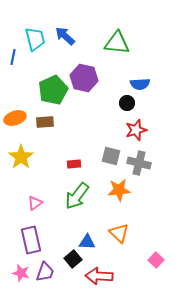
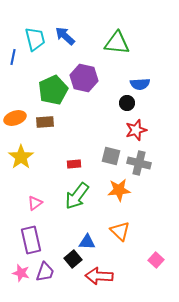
orange triangle: moved 1 px right, 2 px up
